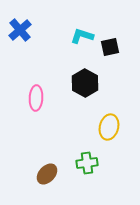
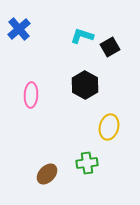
blue cross: moved 1 px left, 1 px up
black square: rotated 18 degrees counterclockwise
black hexagon: moved 2 px down
pink ellipse: moved 5 px left, 3 px up
